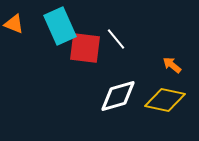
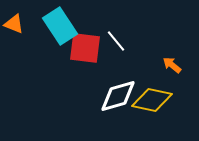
cyan rectangle: rotated 9 degrees counterclockwise
white line: moved 2 px down
yellow diamond: moved 13 px left
